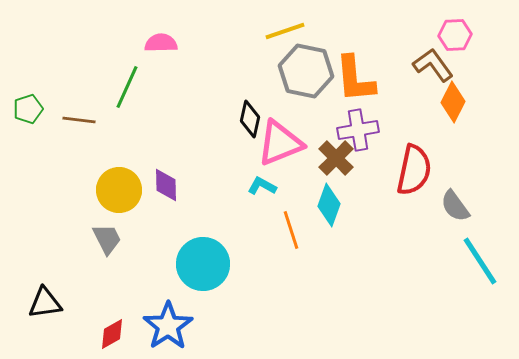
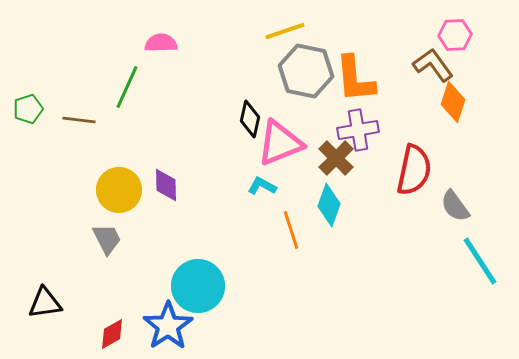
orange diamond: rotated 9 degrees counterclockwise
cyan circle: moved 5 px left, 22 px down
